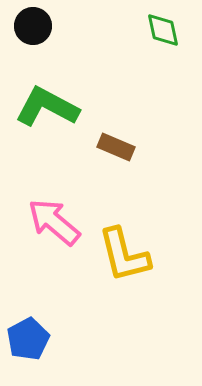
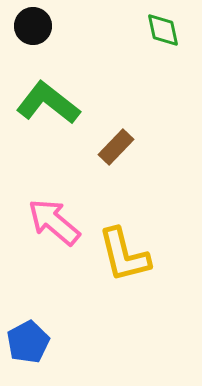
green L-shape: moved 1 px right, 4 px up; rotated 10 degrees clockwise
brown rectangle: rotated 69 degrees counterclockwise
blue pentagon: moved 3 px down
